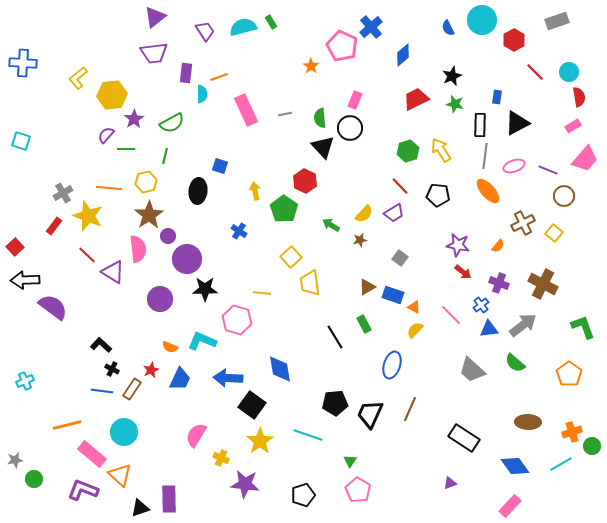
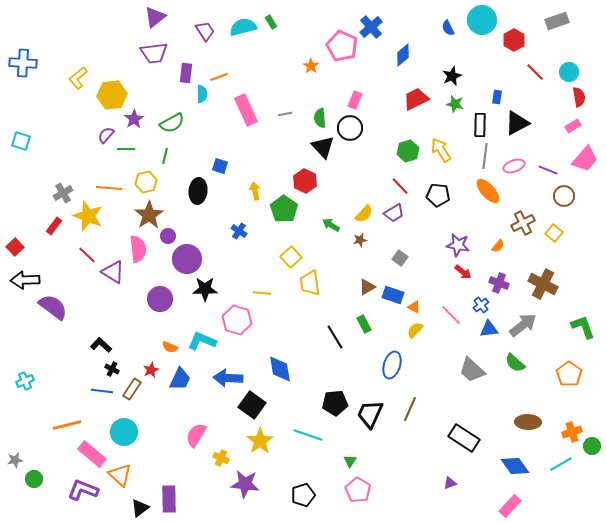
black triangle at (140, 508): rotated 18 degrees counterclockwise
